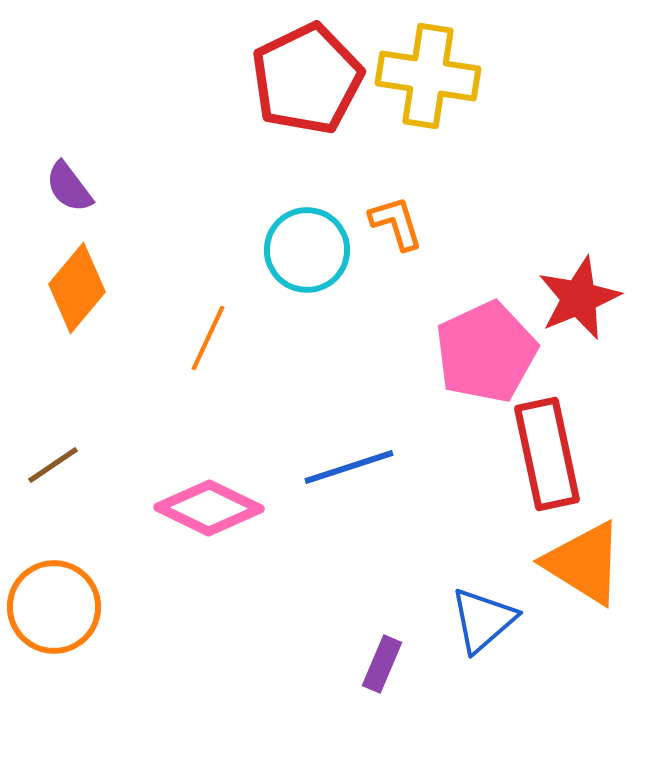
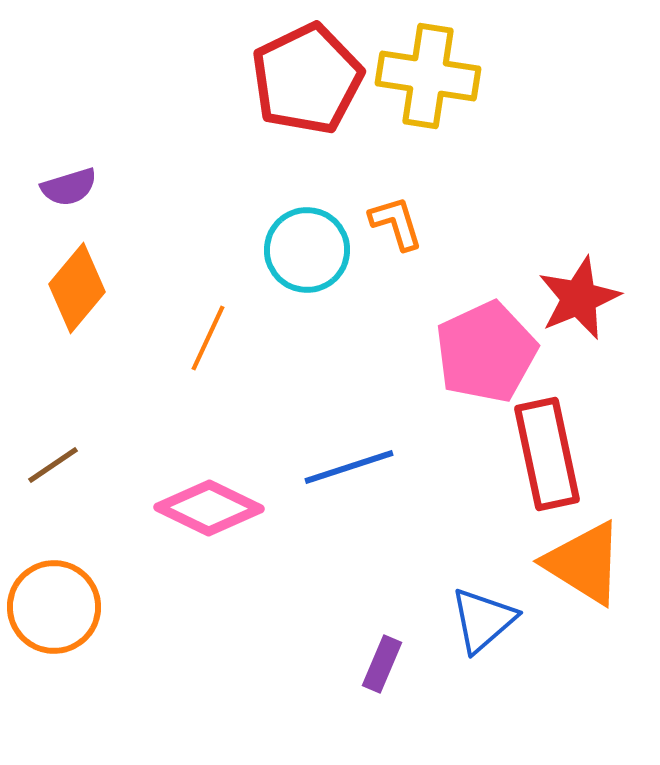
purple semicircle: rotated 70 degrees counterclockwise
